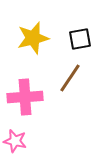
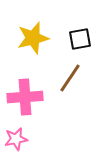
pink star: moved 1 px right, 2 px up; rotated 25 degrees counterclockwise
